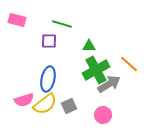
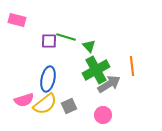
green line: moved 4 px right, 13 px down
green triangle: rotated 48 degrees clockwise
orange line: moved 3 px right, 2 px down; rotated 42 degrees clockwise
